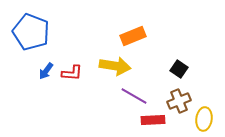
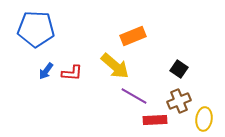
blue pentagon: moved 5 px right, 3 px up; rotated 18 degrees counterclockwise
yellow arrow: rotated 32 degrees clockwise
red rectangle: moved 2 px right
